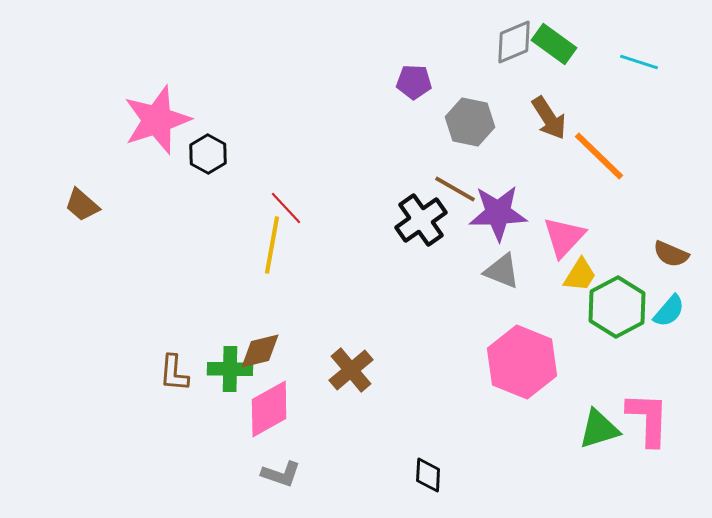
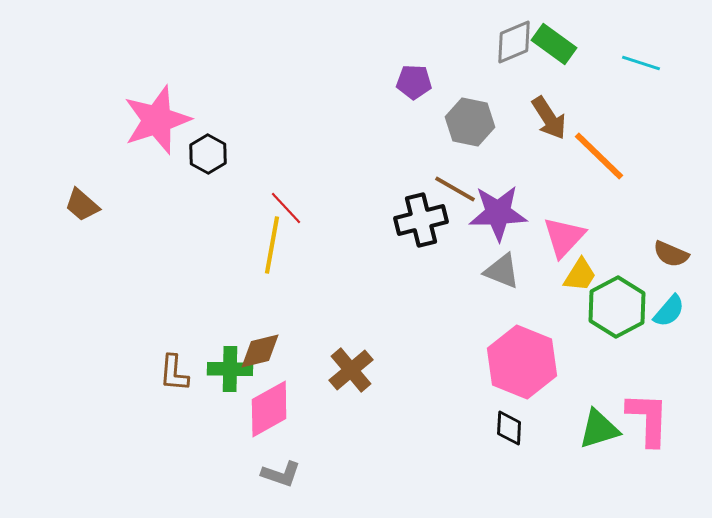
cyan line: moved 2 px right, 1 px down
black cross: rotated 21 degrees clockwise
black diamond: moved 81 px right, 47 px up
